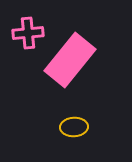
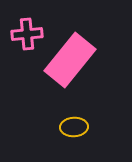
pink cross: moved 1 px left, 1 px down
